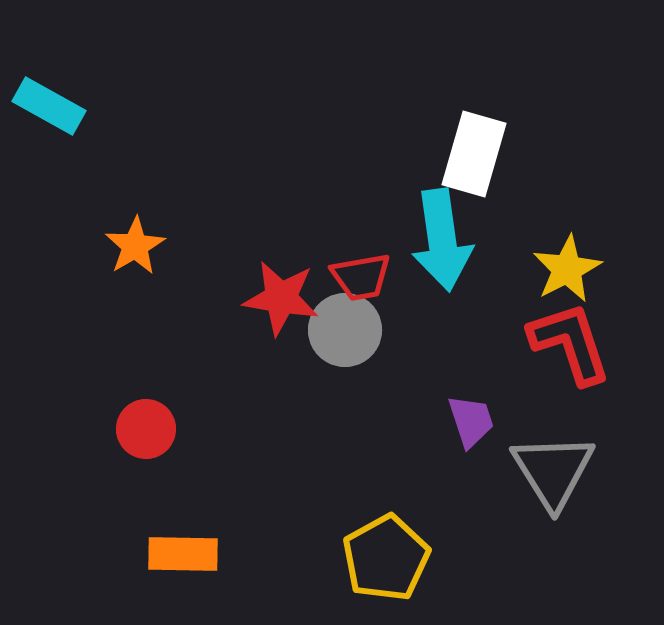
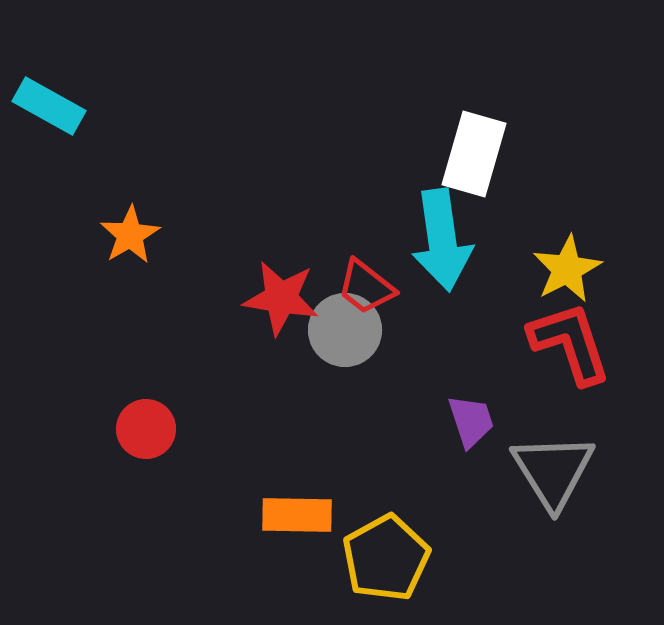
orange star: moved 5 px left, 11 px up
red trapezoid: moved 5 px right, 10 px down; rotated 48 degrees clockwise
orange rectangle: moved 114 px right, 39 px up
